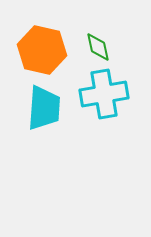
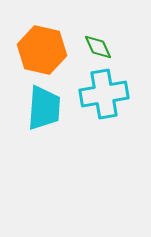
green diamond: rotated 12 degrees counterclockwise
